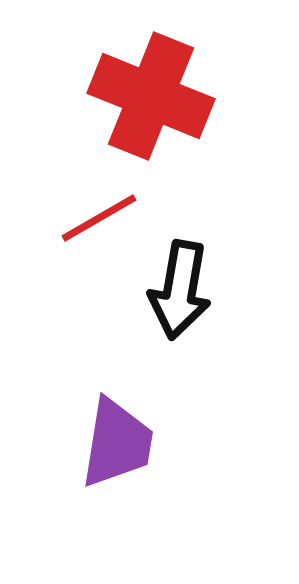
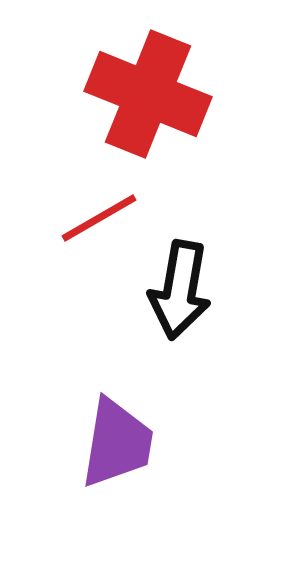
red cross: moved 3 px left, 2 px up
